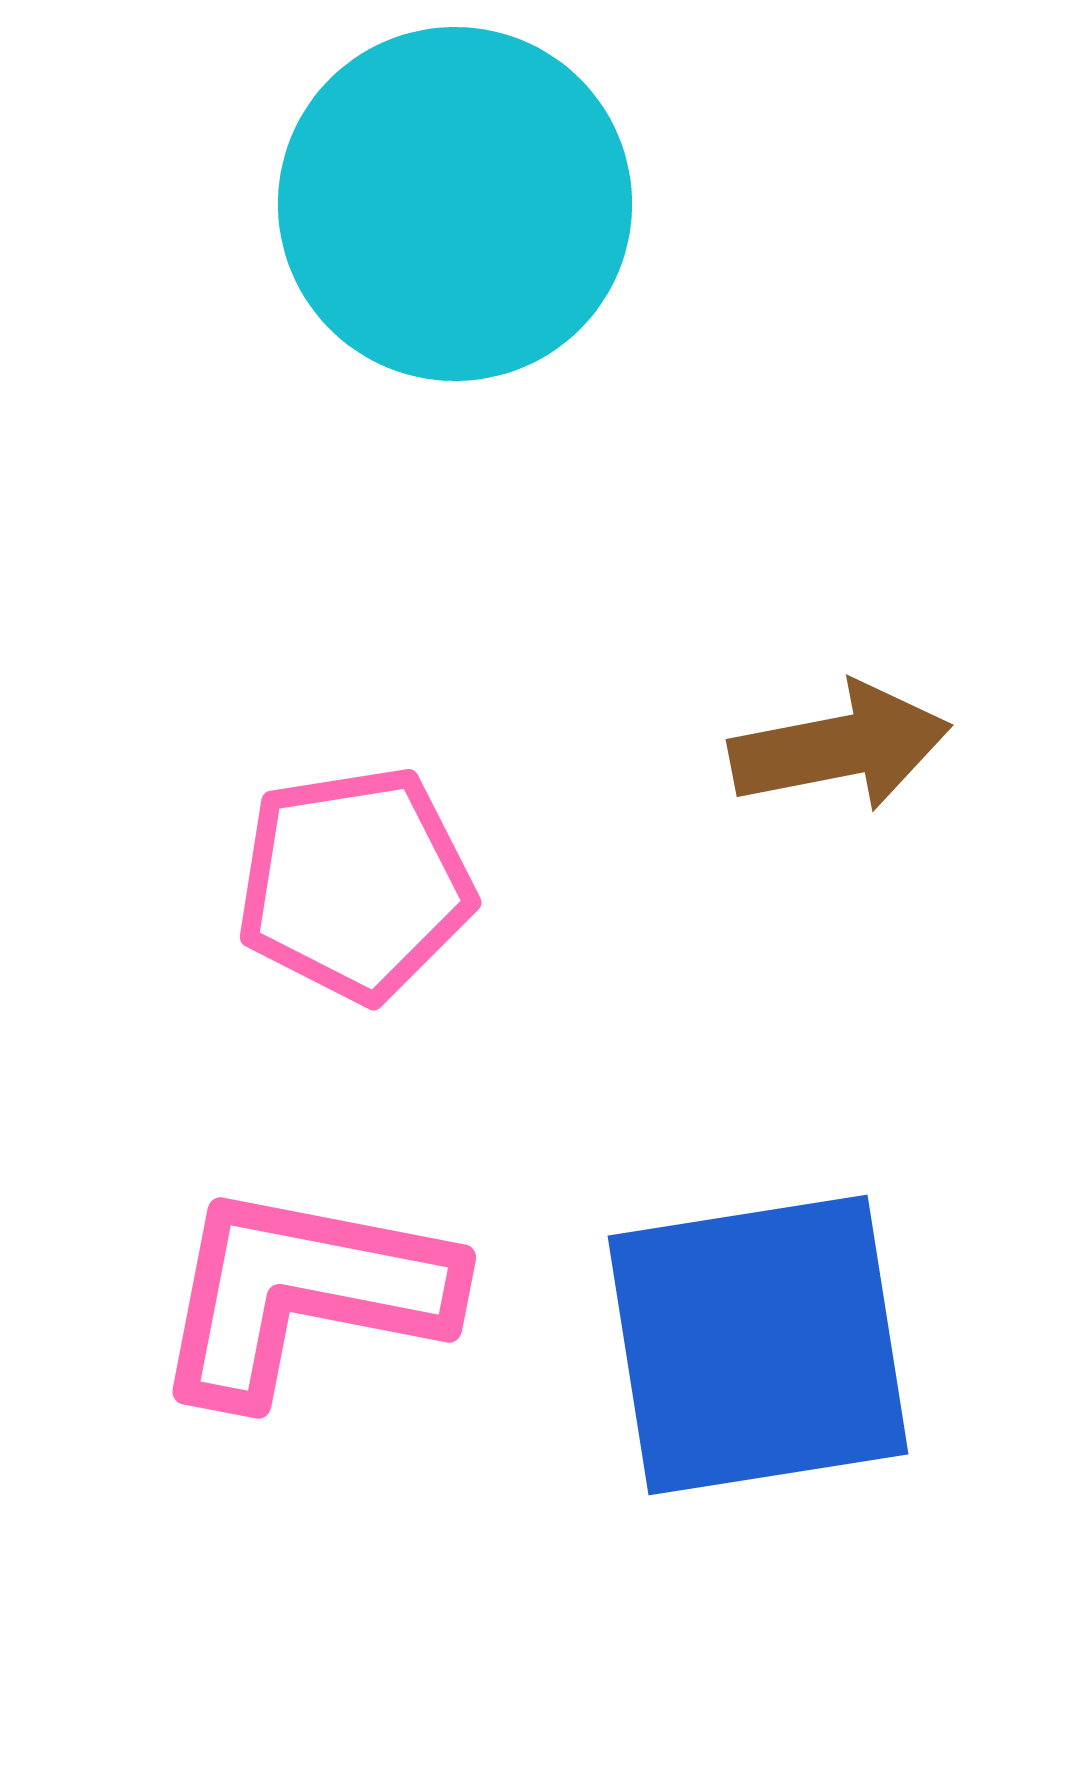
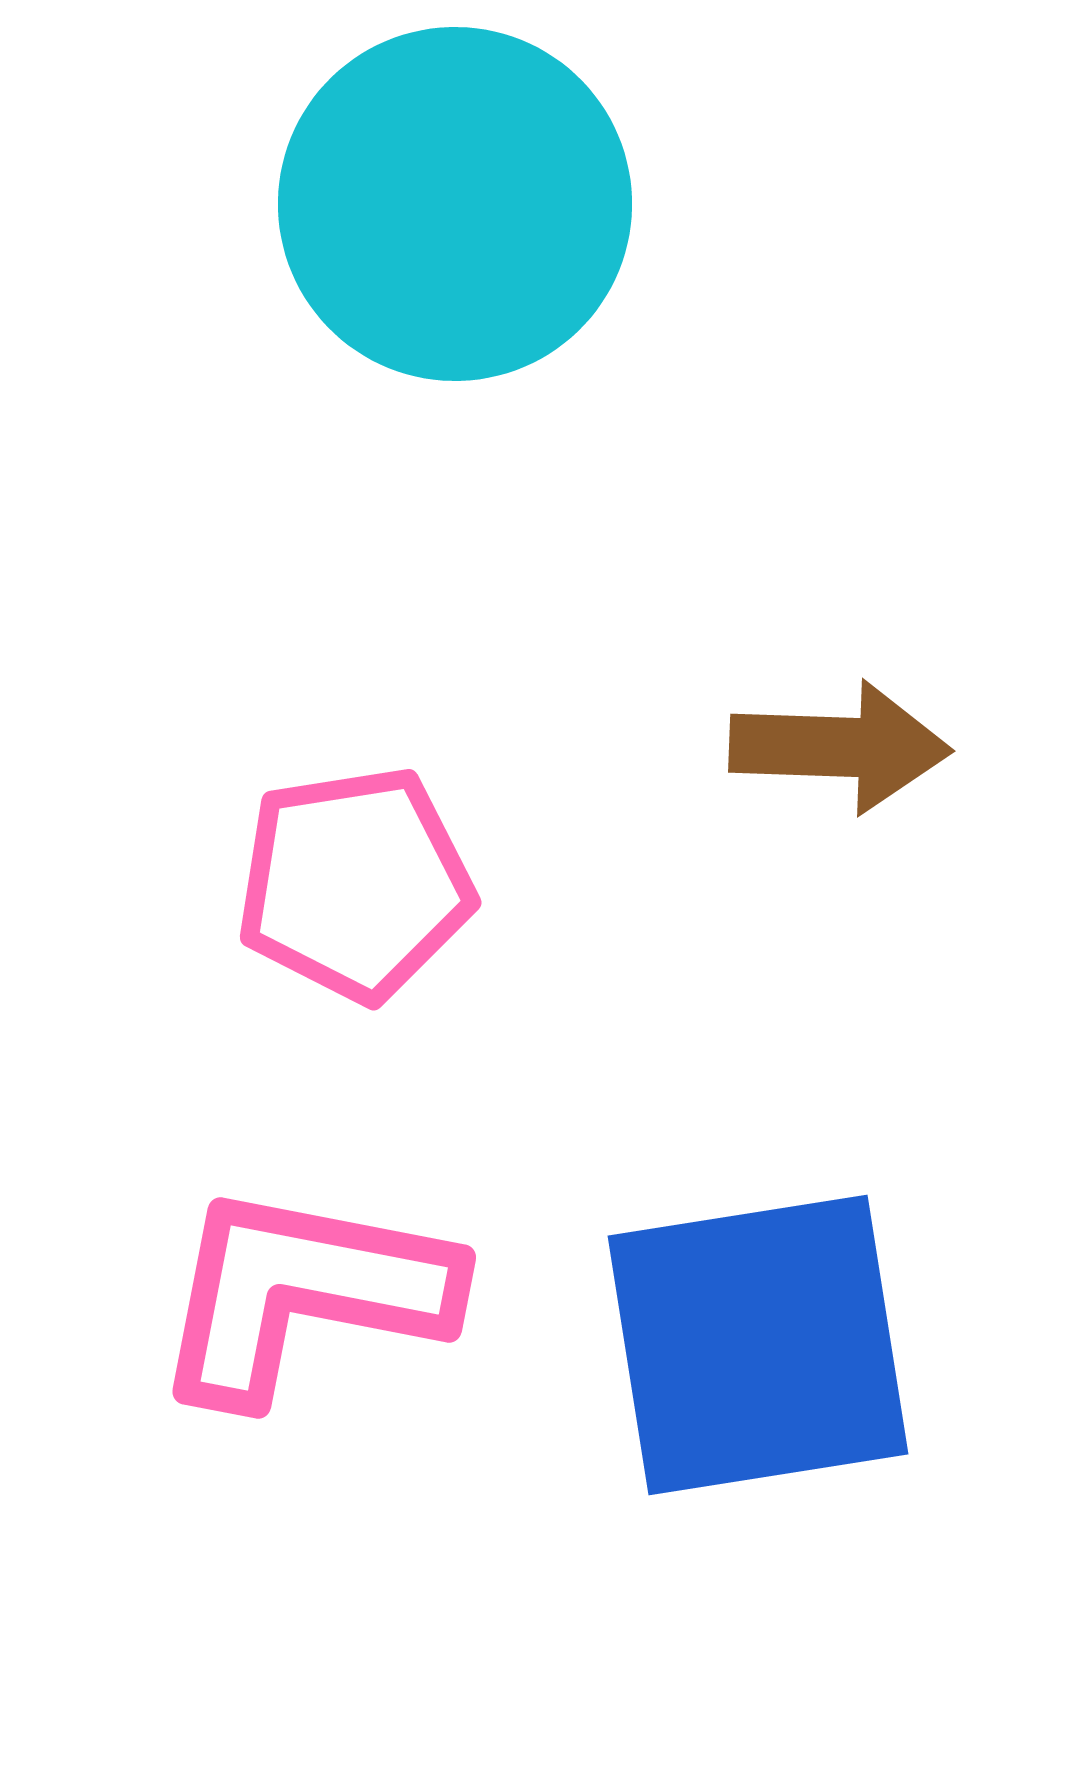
brown arrow: rotated 13 degrees clockwise
